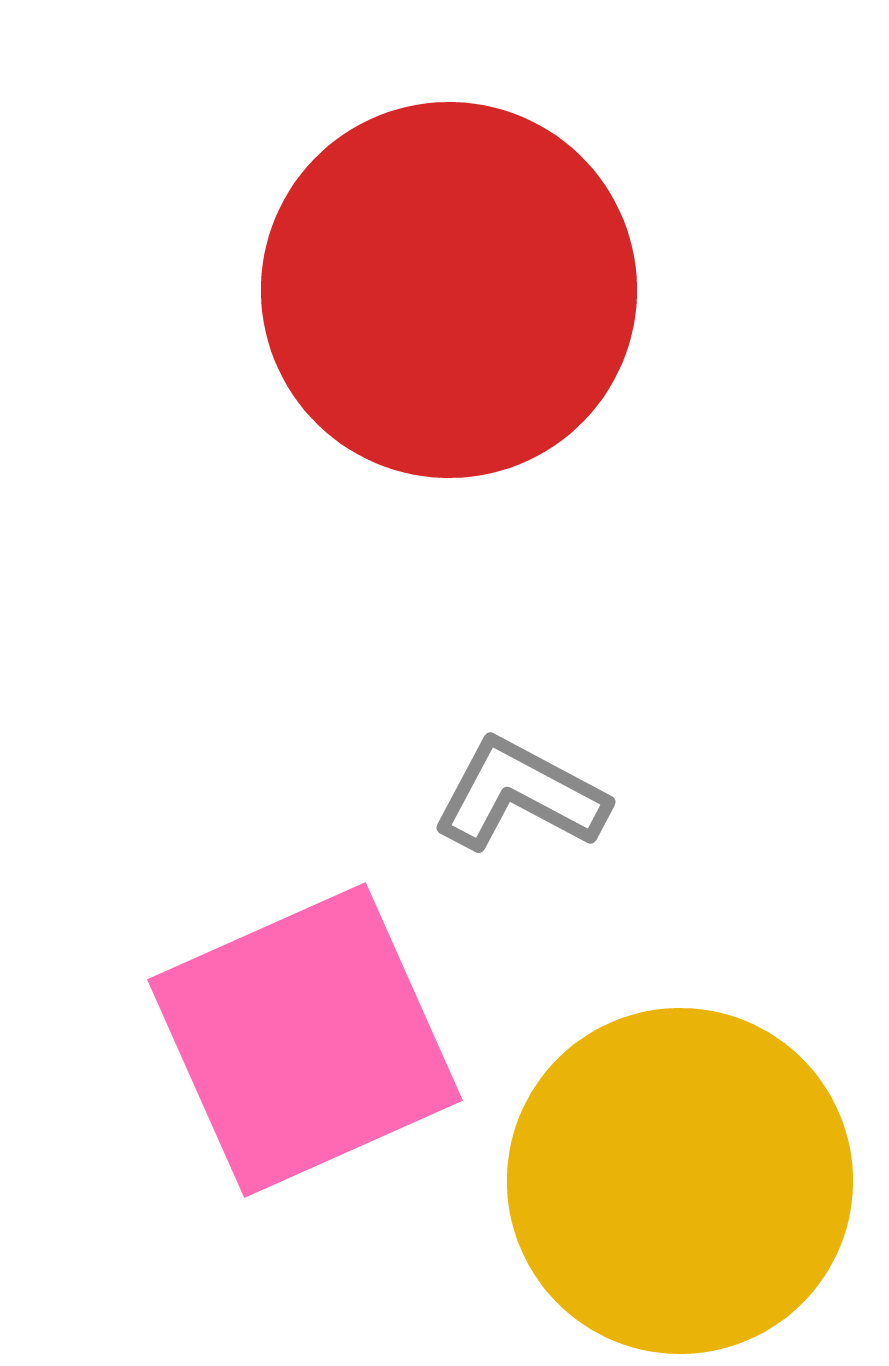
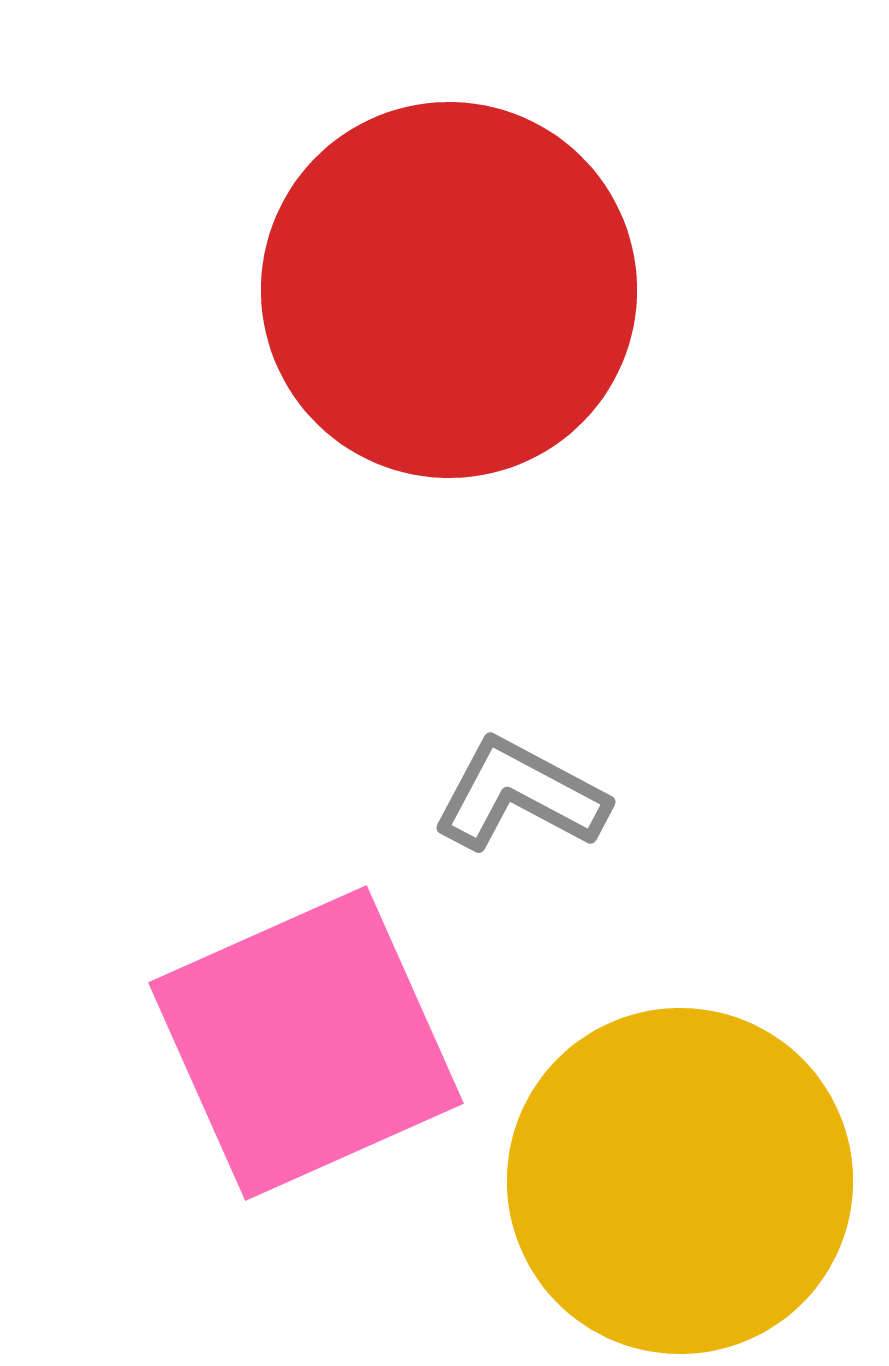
pink square: moved 1 px right, 3 px down
